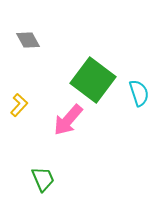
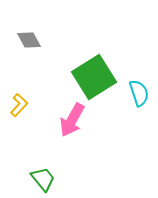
gray diamond: moved 1 px right
green square: moved 1 px right, 3 px up; rotated 21 degrees clockwise
pink arrow: moved 4 px right; rotated 12 degrees counterclockwise
green trapezoid: rotated 16 degrees counterclockwise
